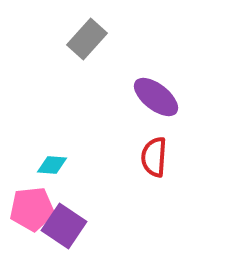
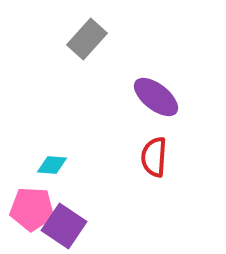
pink pentagon: rotated 9 degrees clockwise
